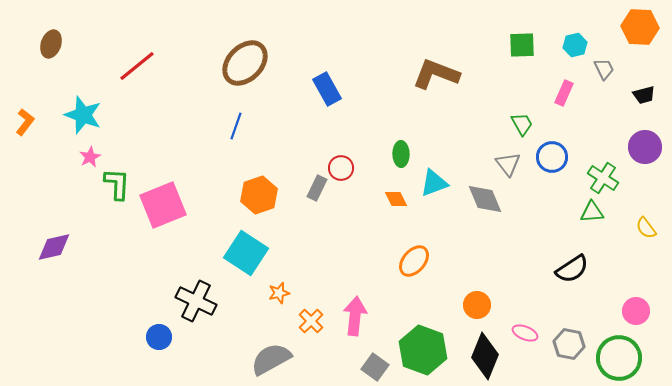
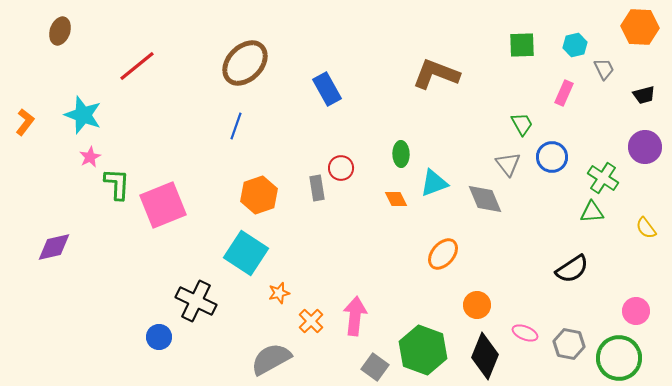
brown ellipse at (51, 44): moved 9 px right, 13 px up
gray rectangle at (317, 188): rotated 35 degrees counterclockwise
orange ellipse at (414, 261): moved 29 px right, 7 px up
